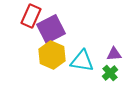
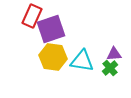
red rectangle: moved 1 px right
purple square: rotated 8 degrees clockwise
yellow hexagon: moved 1 px right, 2 px down; rotated 16 degrees counterclockwise
green cross: moved 5 px up
